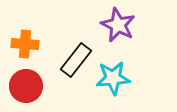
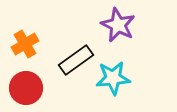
orange cross: rotated 36 degrees counterclockwise
black rectangle: rotated 16 degrees clockwise
red circle: moved 2 px down
